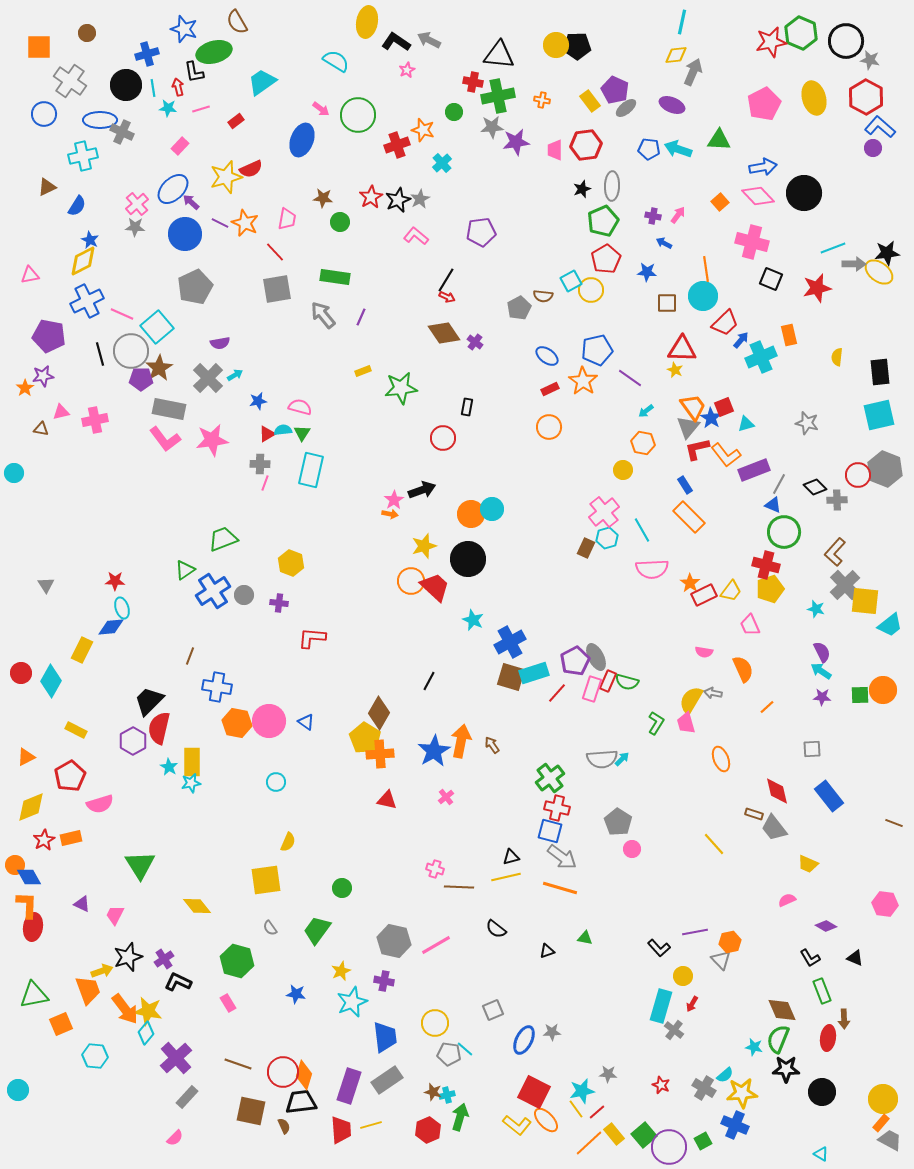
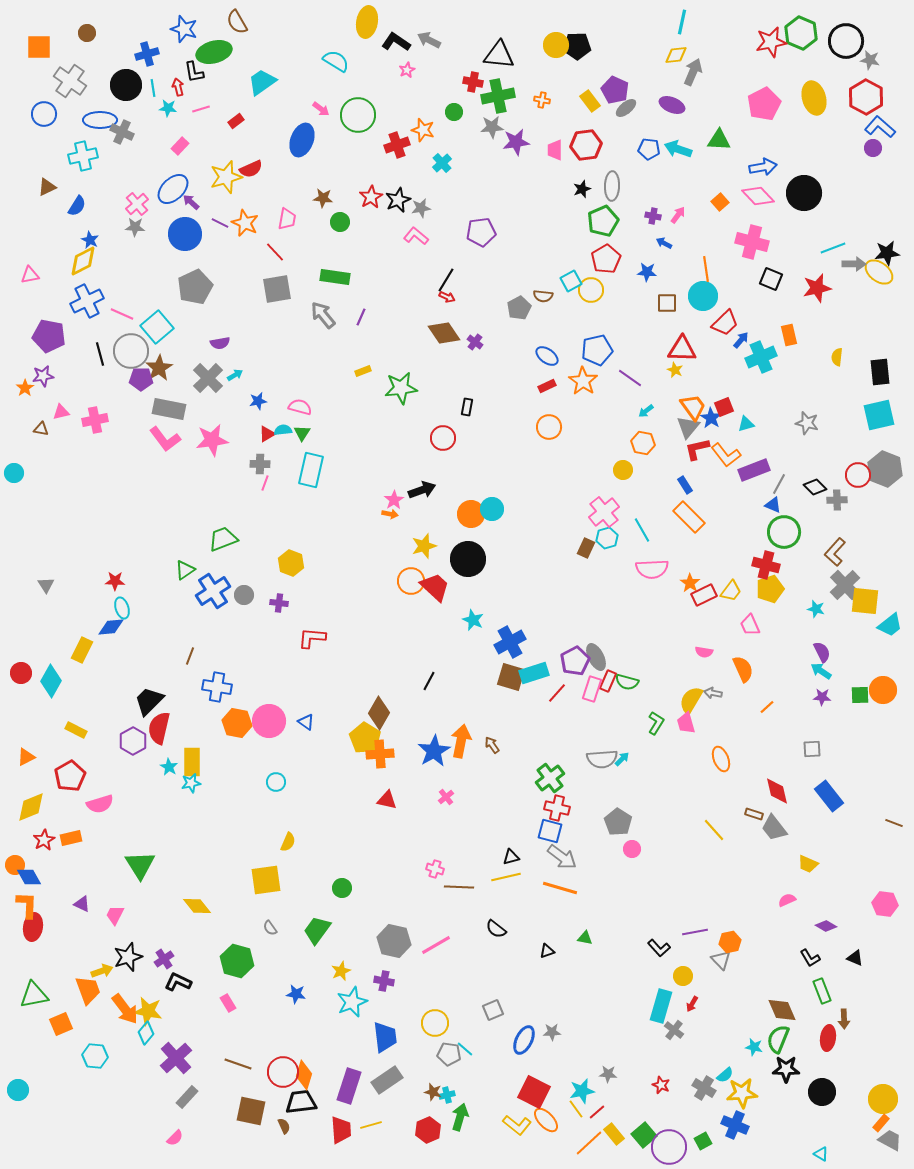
gray star at (420, 199): moved 1 px right, 9 px down; rotated 18 degrees clockwise
red rectangle at (550, 389): moved 3 px left, 3 px up
yellow line at (714, 844): moved 14 px up
